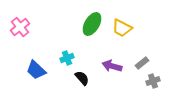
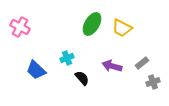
pink cross: rotated 24 degrees counterclockwise
gray cross: moved 1 px down
